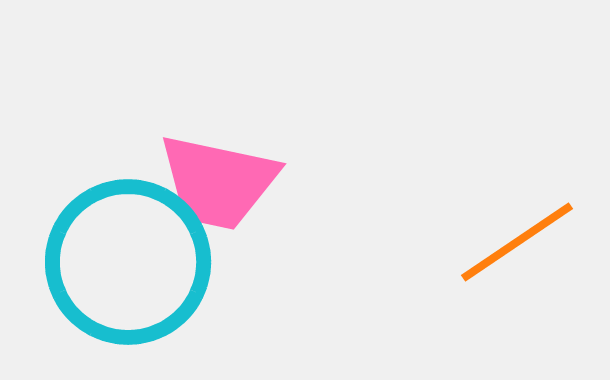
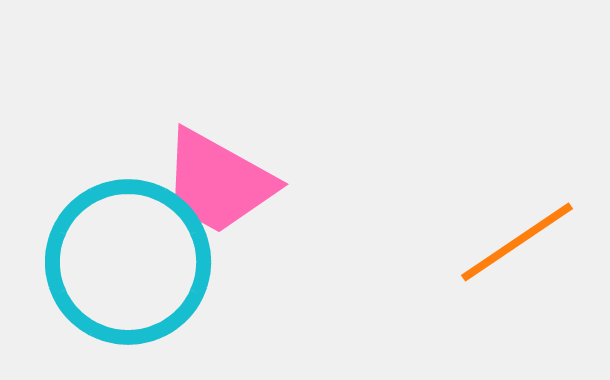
pink trapezoid: rotated 17 degrees clockwise
